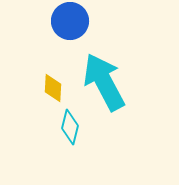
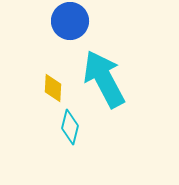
cyan arrow: moved 3 px up
